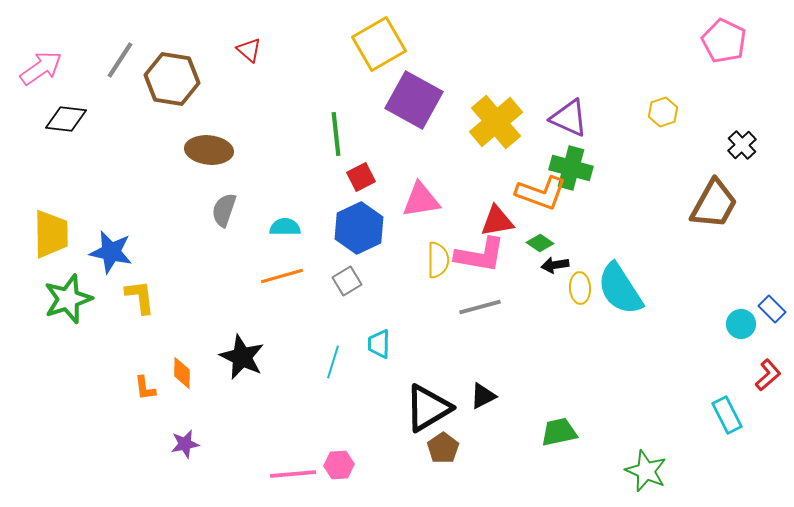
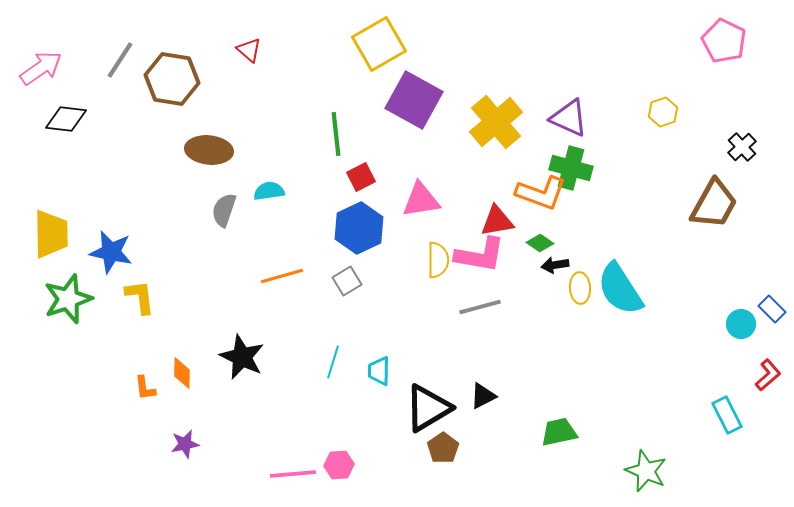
black cross at (742, 145): moved 2 px down
cyan semicircle at (285, 227): moved 16 px left, 36 px up; rotated 8 degrees counterclockwise
cyan trapezoid at (379, 344): moved 27 px down
